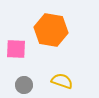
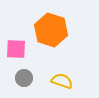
orange hexagon: rotated 8 degrees clockwise
gray circle: moved 7 px up
